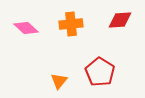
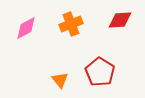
orange cross: rotated 15 degrees counterclockwise
pink diamond: rotated 70 degrees counterclockwise
orange triangle: moved 1 px right, 1 px up; rotated 18 degrees counterclockwise
